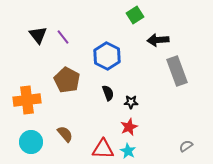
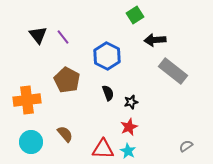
black arrow: moved 3 px left
gray rectangle: moved 4 px left; rotated 32 degrees counterclockwise
black star: rotated 16 degrees counterclockwise
